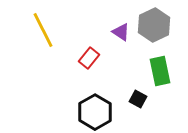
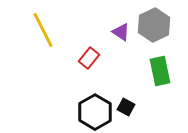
black square: moved 12 px left, 8 px down
